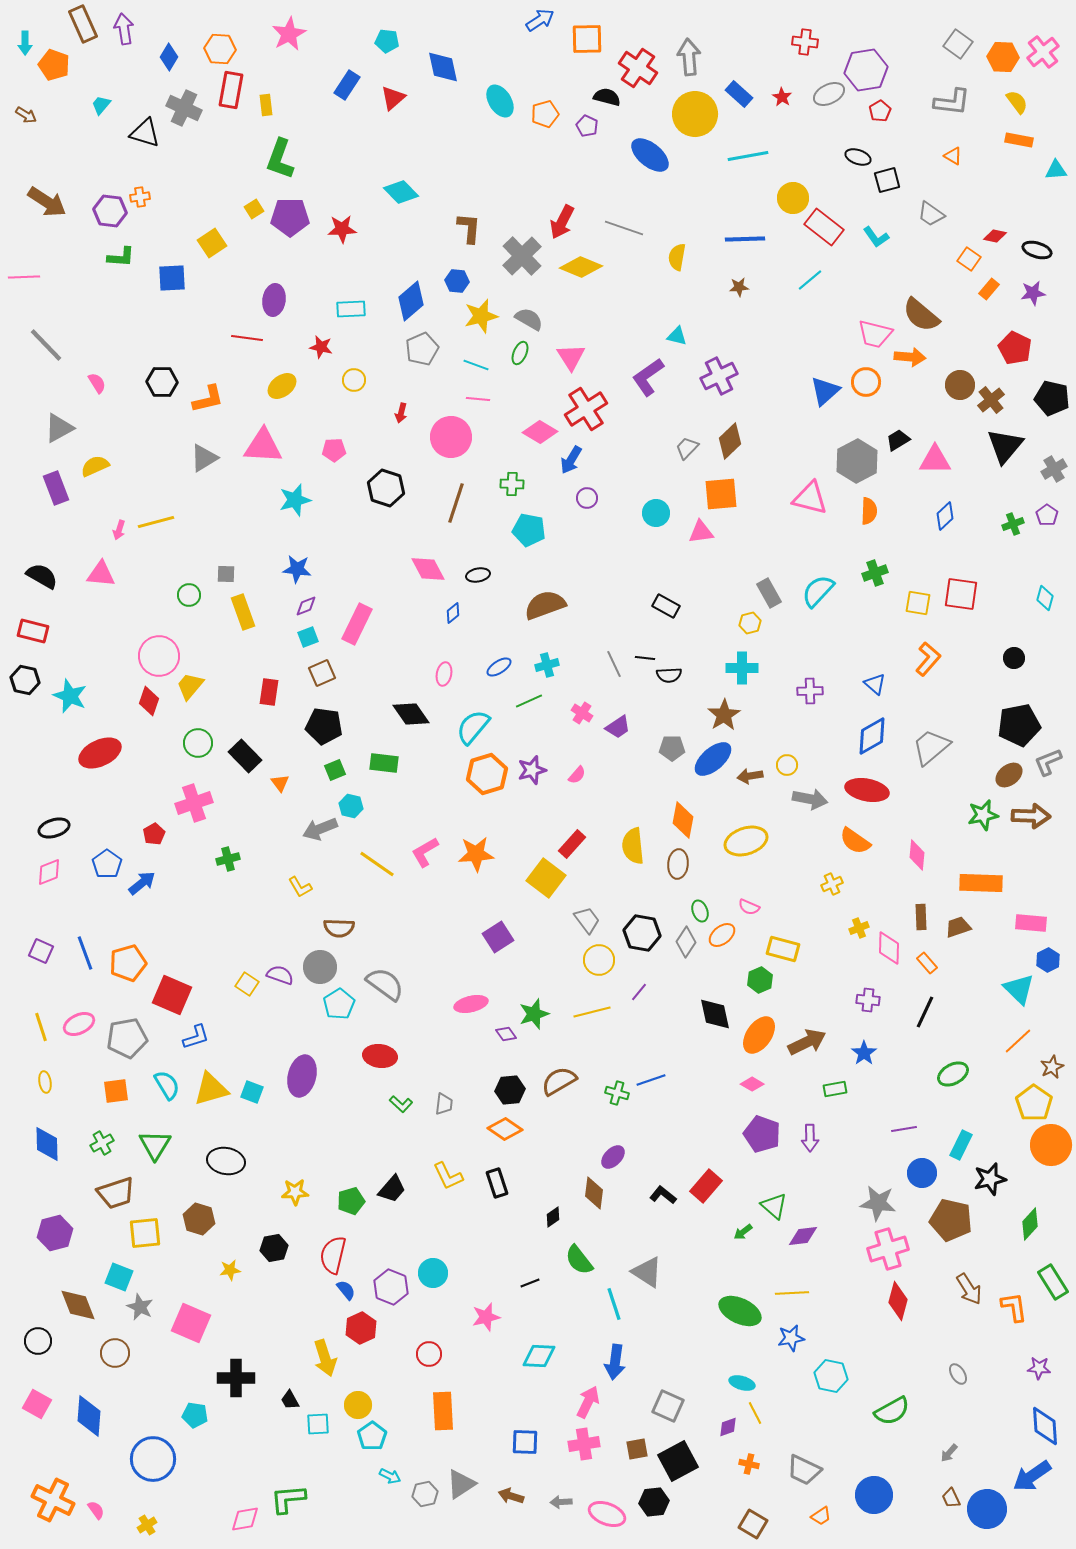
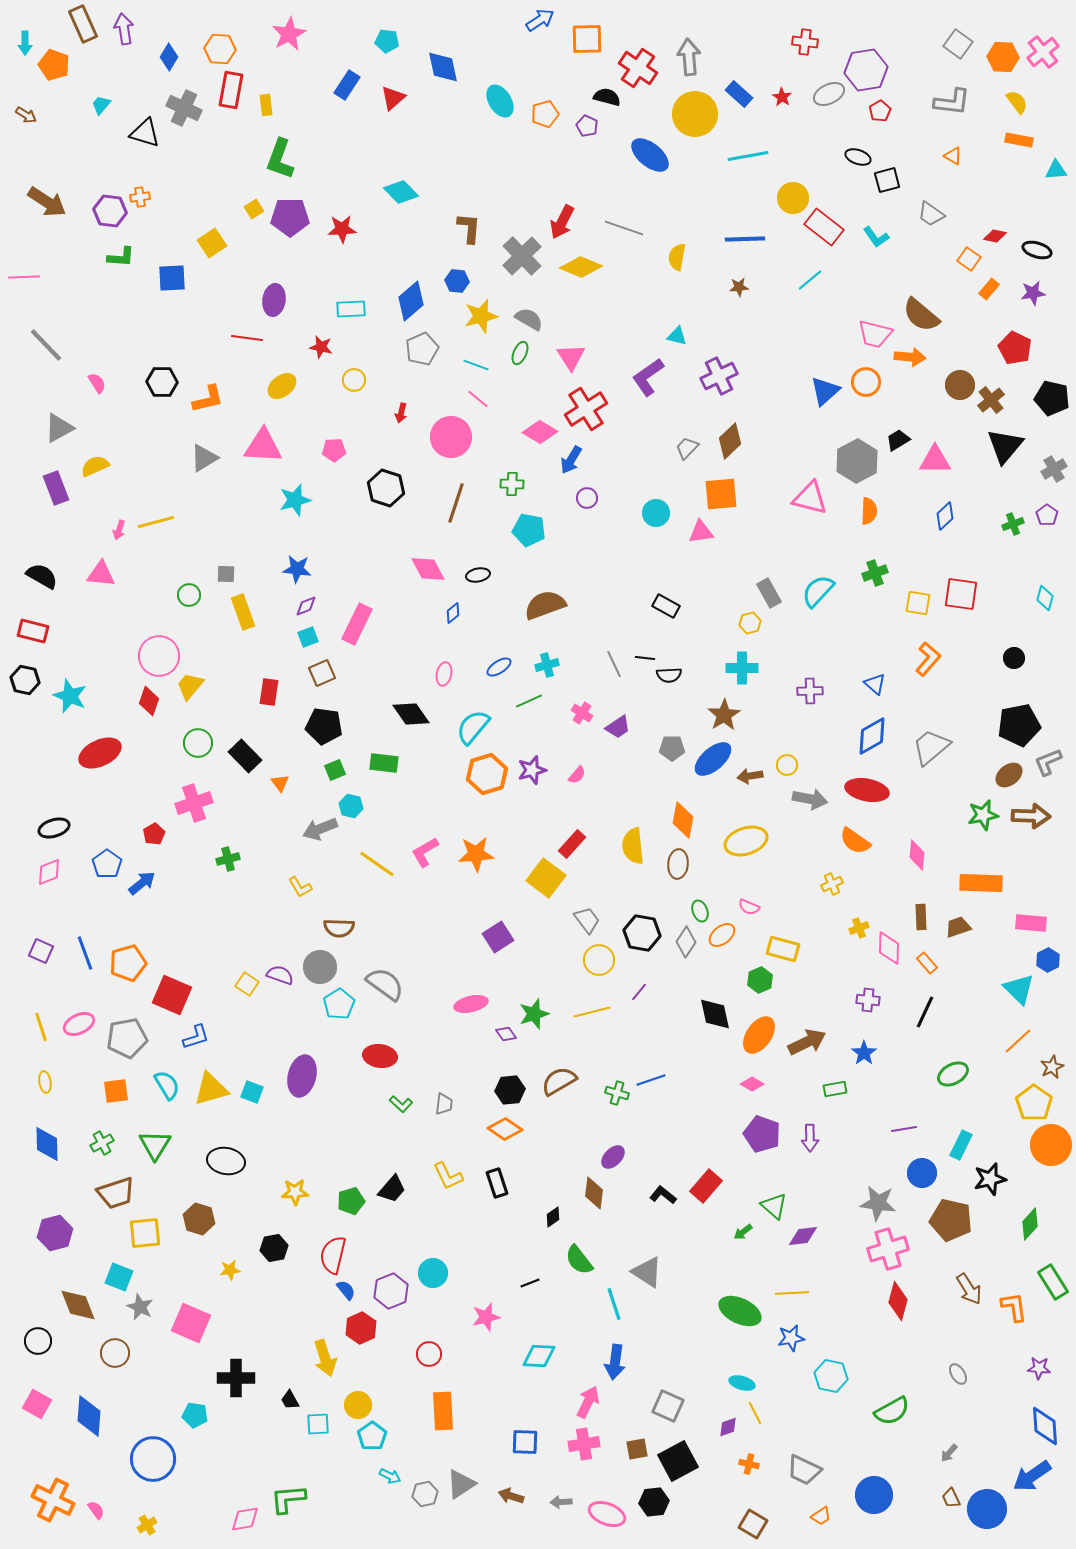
pink line at (478, 399): rotated 35 degrees clockwise
purple hexagon at (391, 1287): moved 4 px down; rotated 16 degrees clockwise
